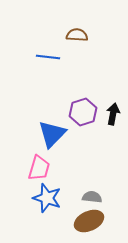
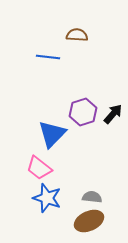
black arrow: rotated 30 degrees clockwise
pink trapezoid: rotated 112 degrees clockwise
